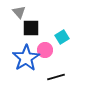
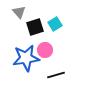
black square: moved 4 px right, 1 px up; rotated 18 degrees counterclockwise
cyan square: moved 7 px left, 13 px up
blue star: rotated 24 degrees clockwise
black line: moved 2 px up
